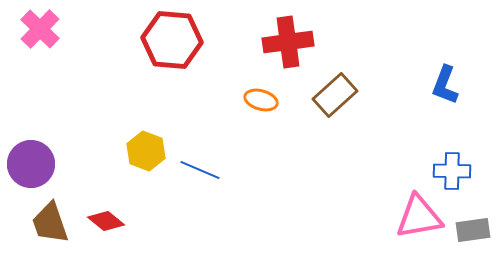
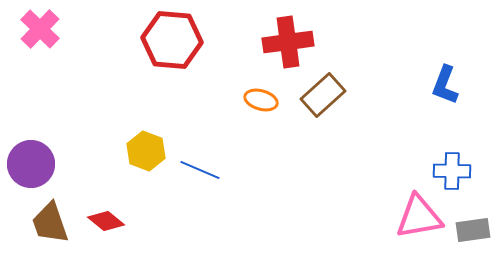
brown rectangle: moved 12 px left
